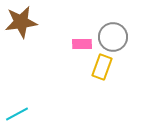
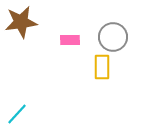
pink rectangle: moved 12 px left, 4 px up
yellow rectangle: rotated 20 degrees counterclockwise
cyan line: rotated 20 degrees counterclockwise
